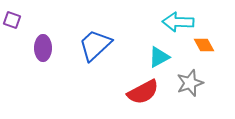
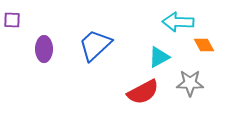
purple square: rotated 18 degrees counterclockwise
purple ellipse: moved 1 px right, 1 px down
gray star: rotated 20 degrees clockwise
